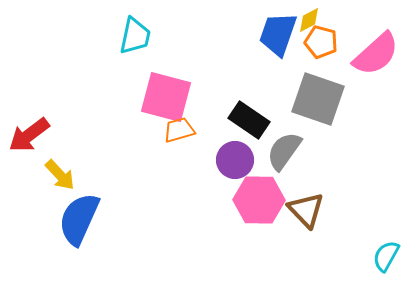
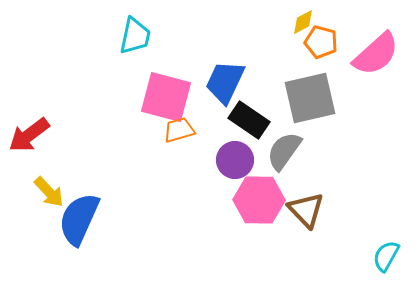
yellow diamond: moved 6 px left, 2 px down
blue trapezoid: moved 53 px left, 48 px down; rotated 6 degrees clockwise
gray square: moved 8 px left, 1 px up; rotated 32 degrees counterclockwise
yellow arrow: moved 11 px left, 17 px down
